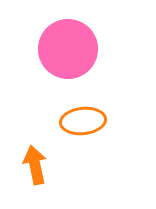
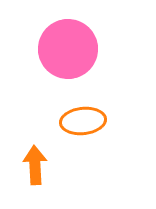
orange arrow: rotated 9 degrees clockwise
